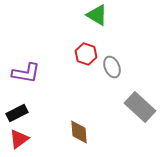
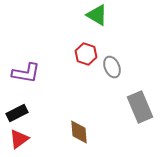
gray rectangle: rotated 24 degrees clockwise
